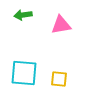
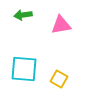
cyan square: moved 4 px up
yellow square: rotated 24 degrees clockwise
